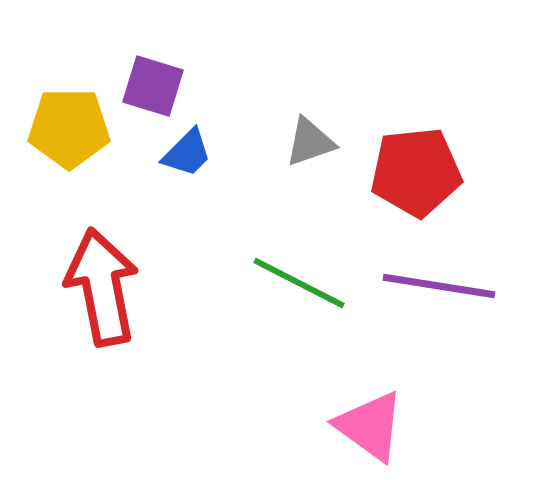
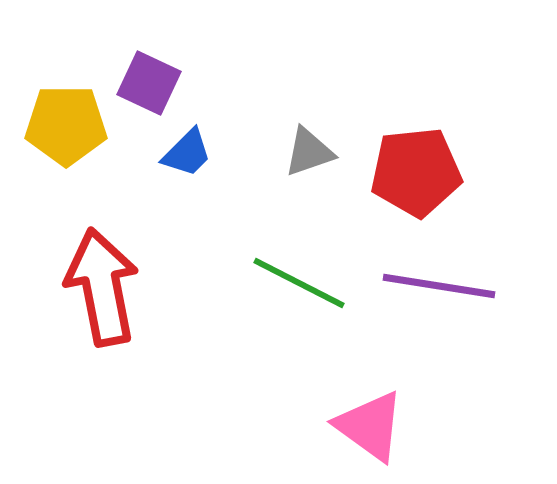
purple square: moved 4 px left, 3 px up; rotated 8 degrees clockwise
yellow pentagon: moved 3 px left, 3 px up
gray triangle: moved 1 px left, 10 px down
